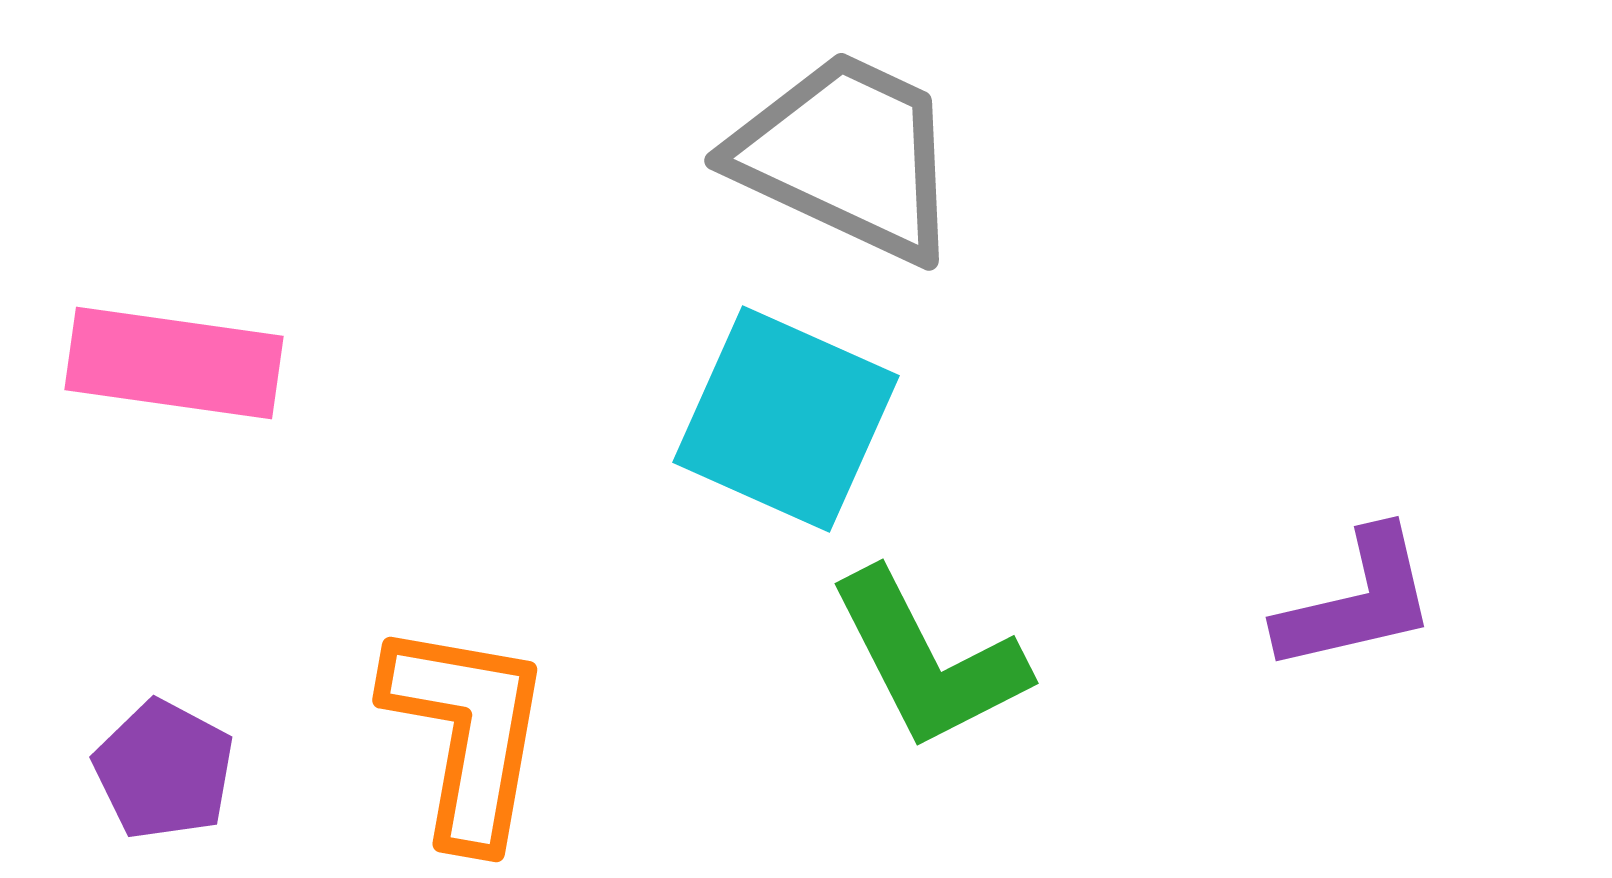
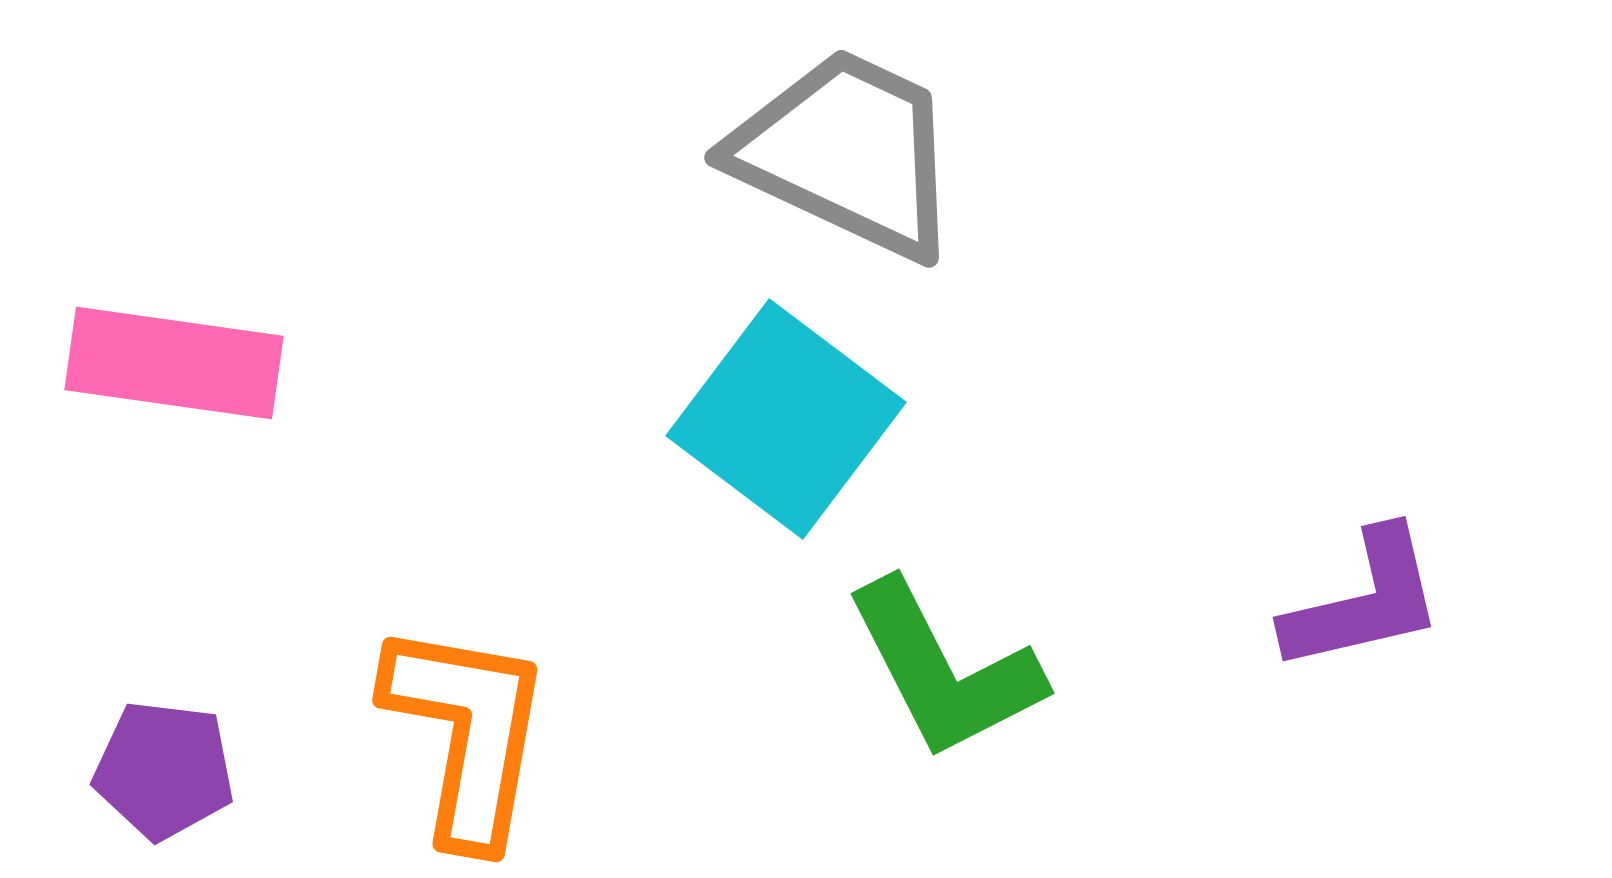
gray trapezoid: moved 3 px up
cyan square: rotated 13 degrees clockwise
purple L-shape: moved 7 px right
green L-shape: moved 16 px right, 10 px down
purple pentagon: rotated 21 degrees counterclockwise
